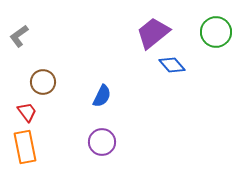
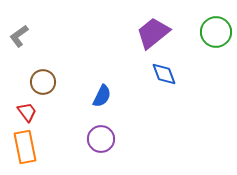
blue diamond: moved 8 px left, 9 px down; rotated 20 degrees clockwise
purple circle: moved 1 px left, 3 px up
